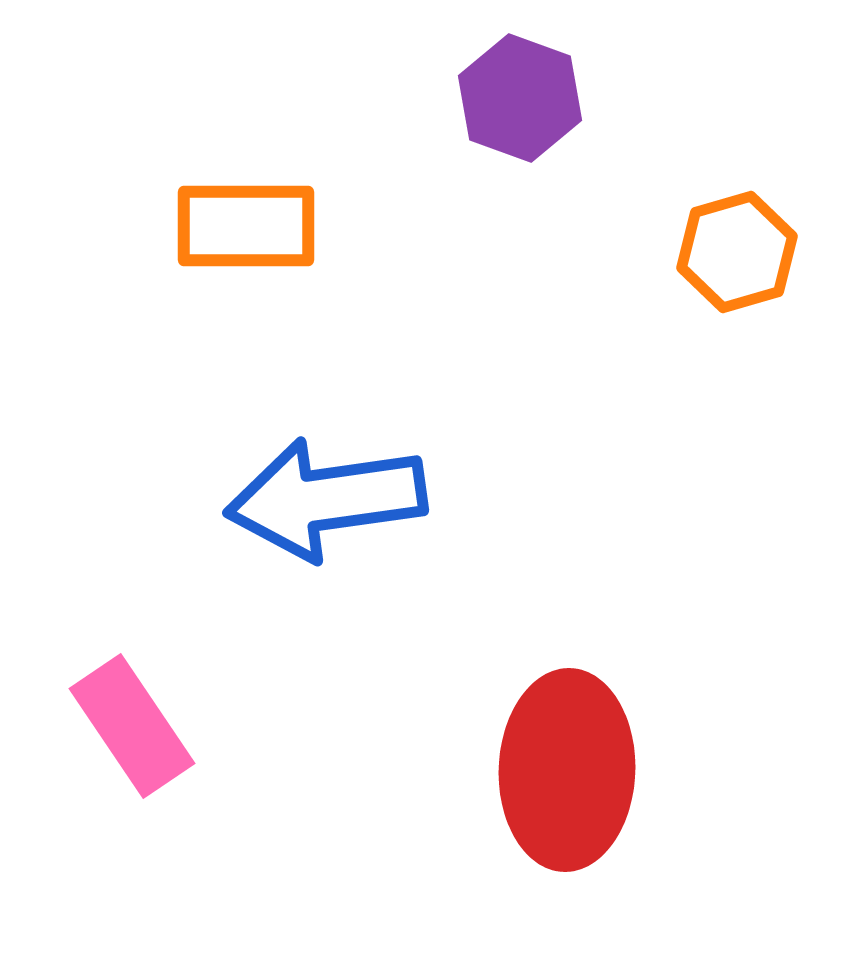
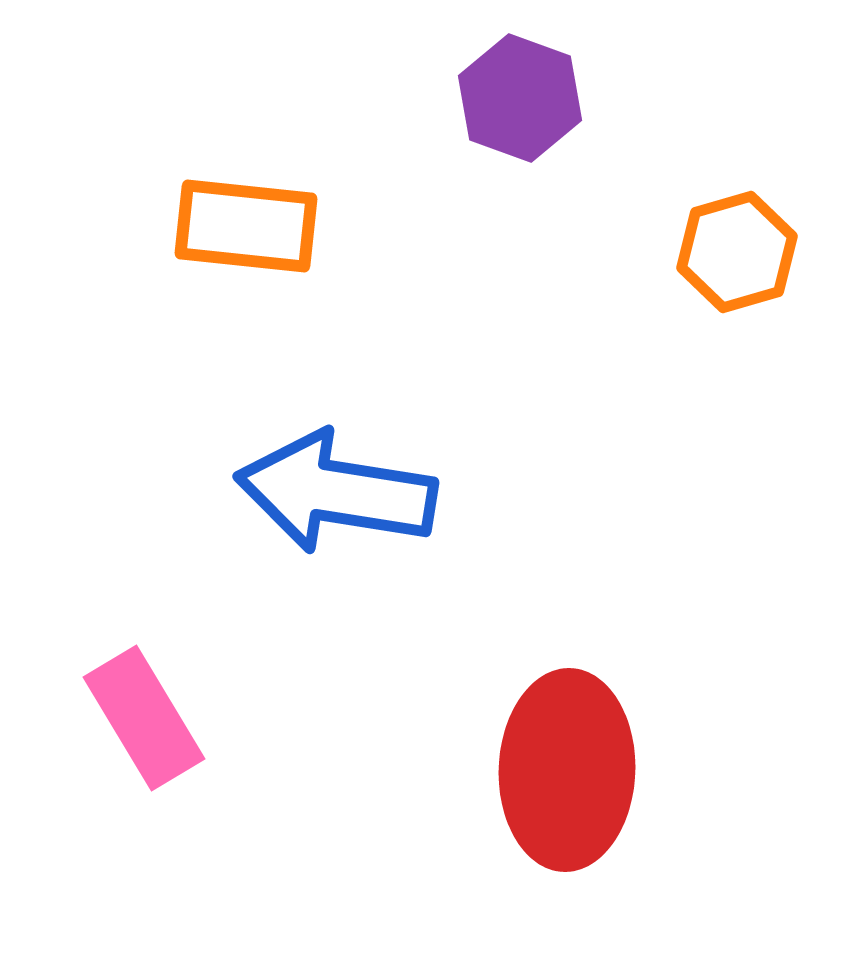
orange rectangle: rotated 6 degrees clockwise
blue arrow: moved 10 px right, 7 px up; rotated 17 degrees clockwise
pink rectangle: moved 12 px right, 8 px up; rotated 3 degrees clockwise
